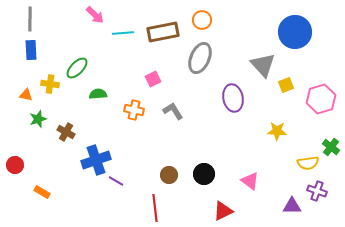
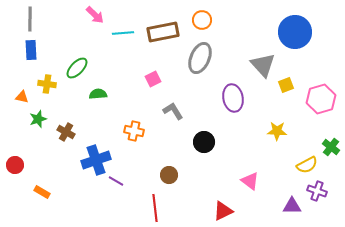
yellow cross: moved 3 px left
orange triangle: moved 4 px left, 2 px down
orange cross: moved 21 px down
yellow semicircle: moved 1 px left, 2 px down; rotated 20 degrees counterclockwise
black circle: moved 32 px up
